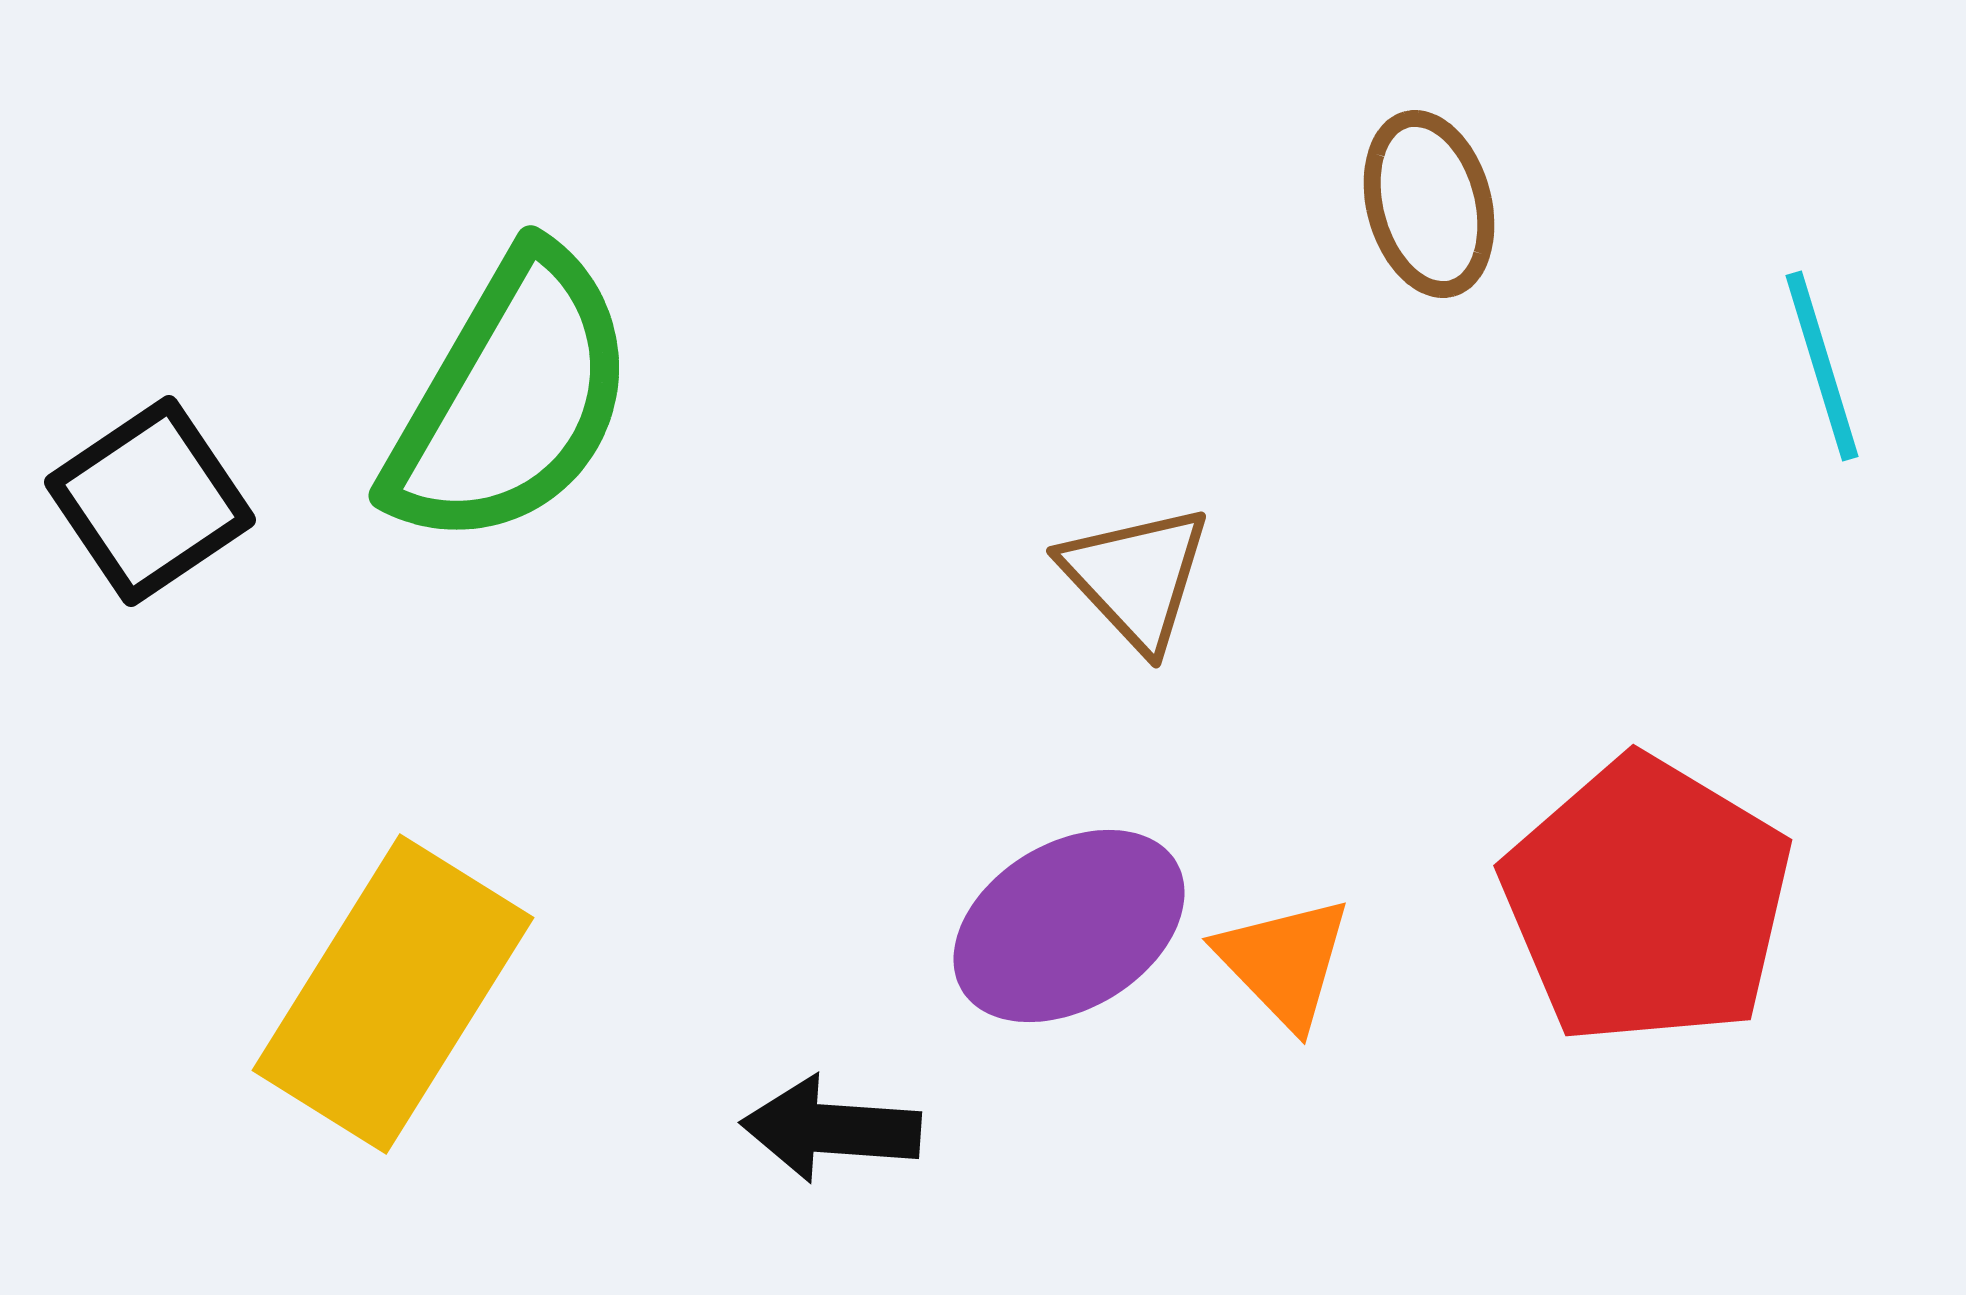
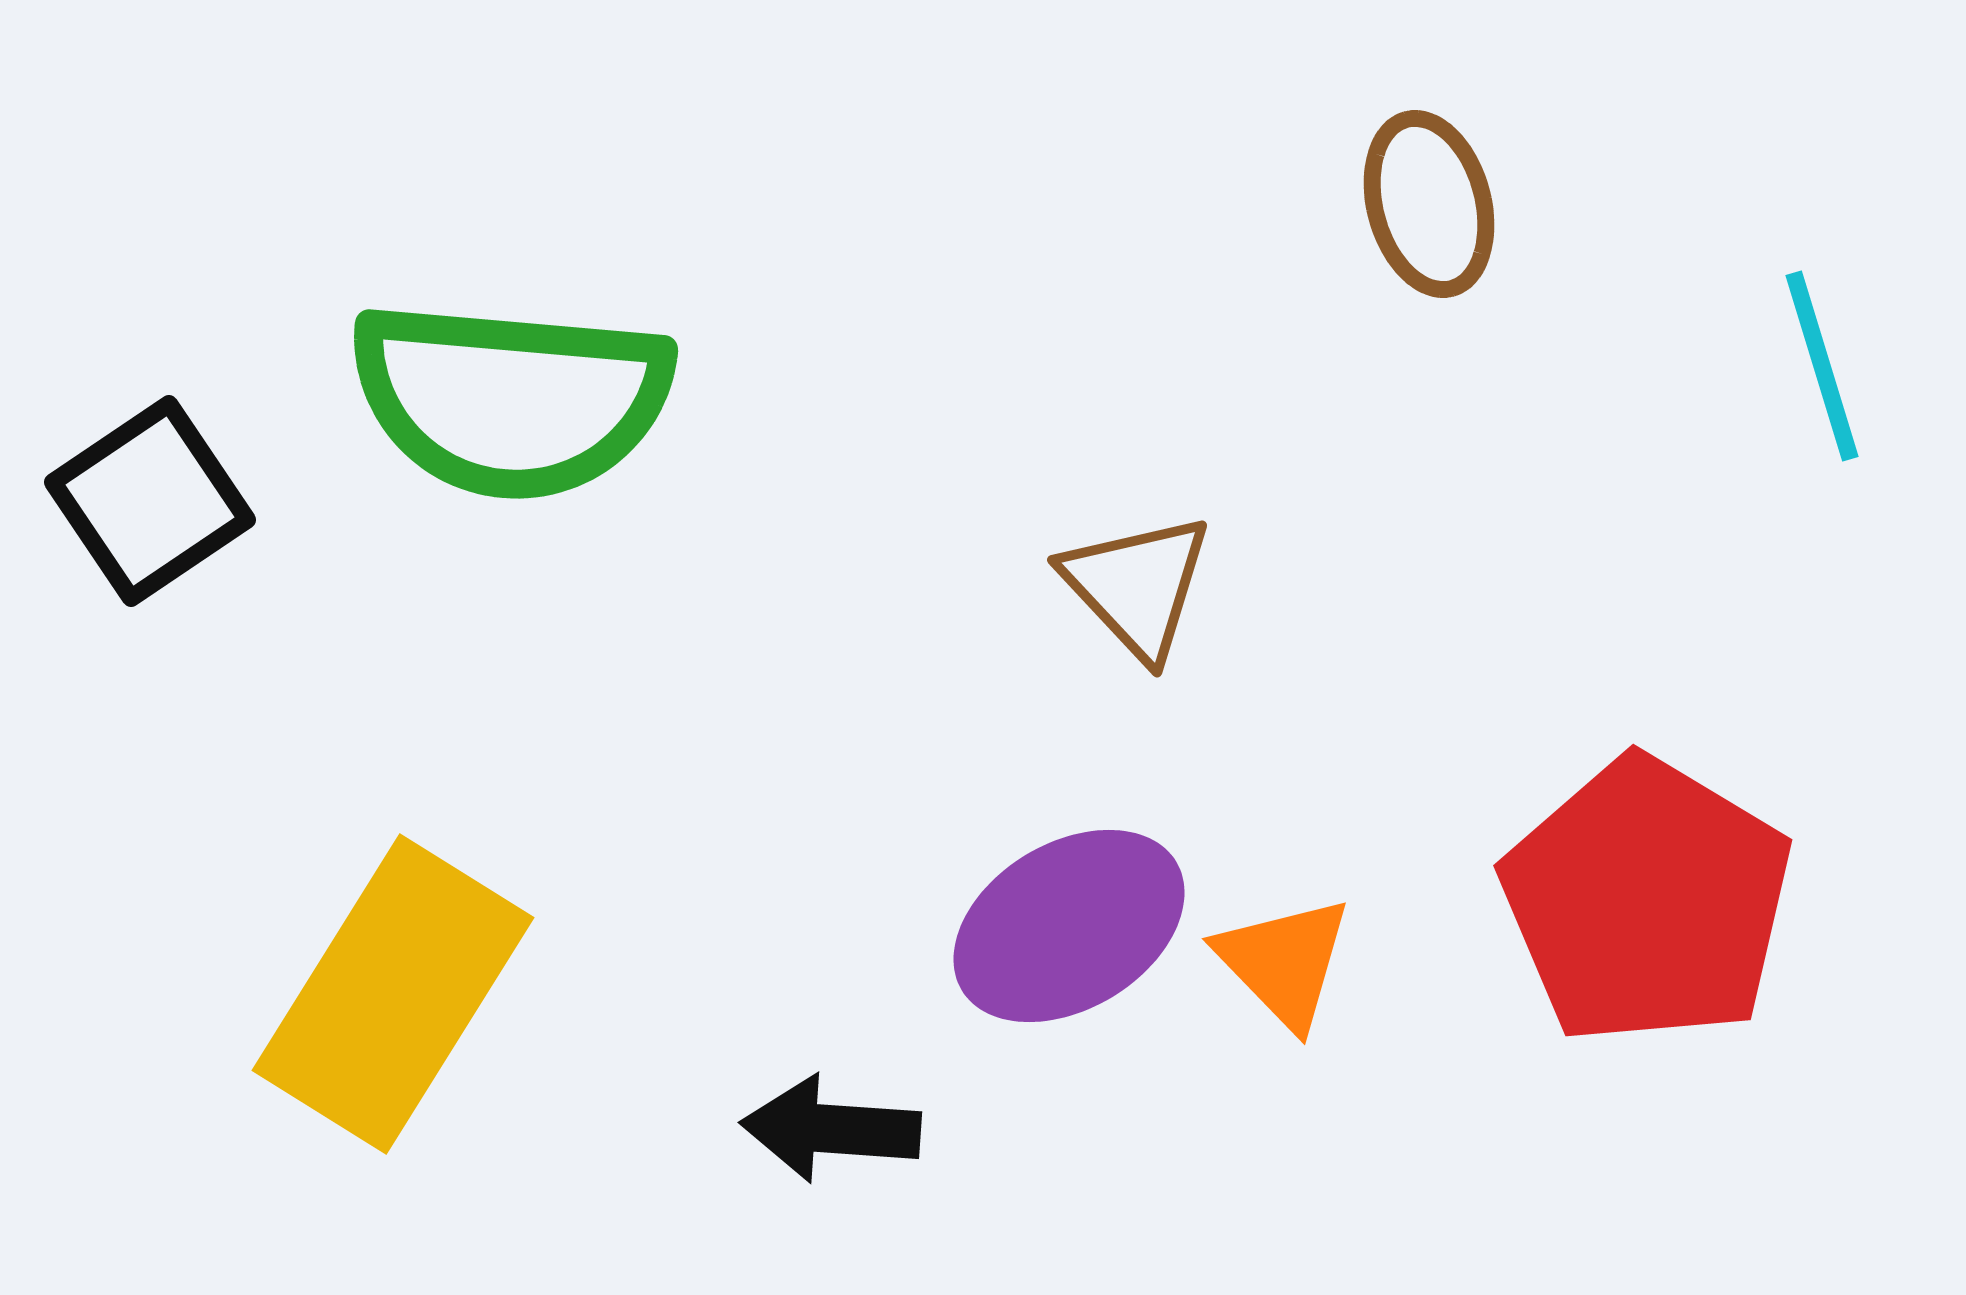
green semicircle: rotated 65 degrees clockwise
brown triangle: moved 1 px right, 9 px down
